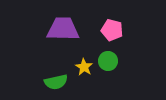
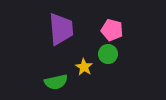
purple trapezoid: moved 2 px left; rotated 84 degrees clockwise
green circle: moved 7 px up
